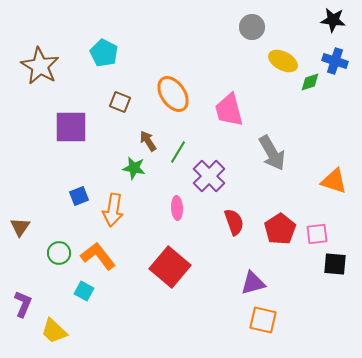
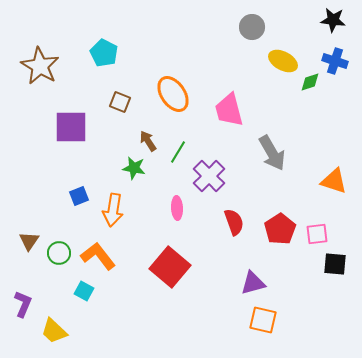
brown triangle: moved 9 px right, 14 px down
